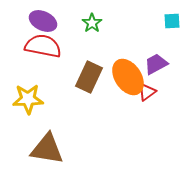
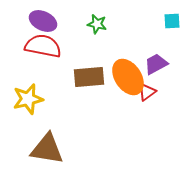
green star: moved 5 px right, 1 px down; rotated 24 degrees counterclockwise
brown rectangle: rotated 60 degrees clockwise
yellow star: rotated 12 degrees counterclockwise
